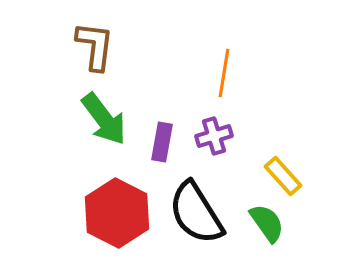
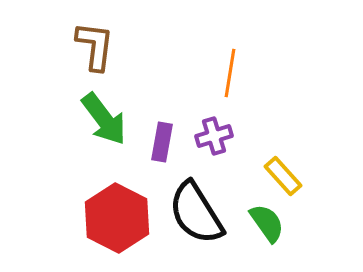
orange line: moved 6 px right
red hexagon: moved 5 px down
